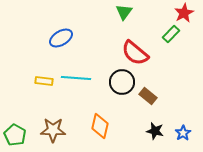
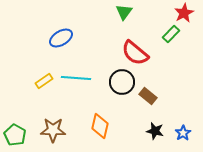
yellow rectangle: rotated 42 degrees counterclockwise
